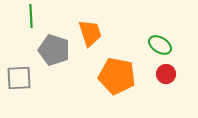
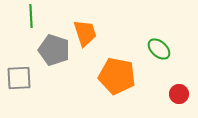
orange trapezoid: moved 5 px left
green ellipse: moved 1 px left, 4 px down; rotated 10 degrees clockwise
red circle: moved 13 px right, 20 px down
